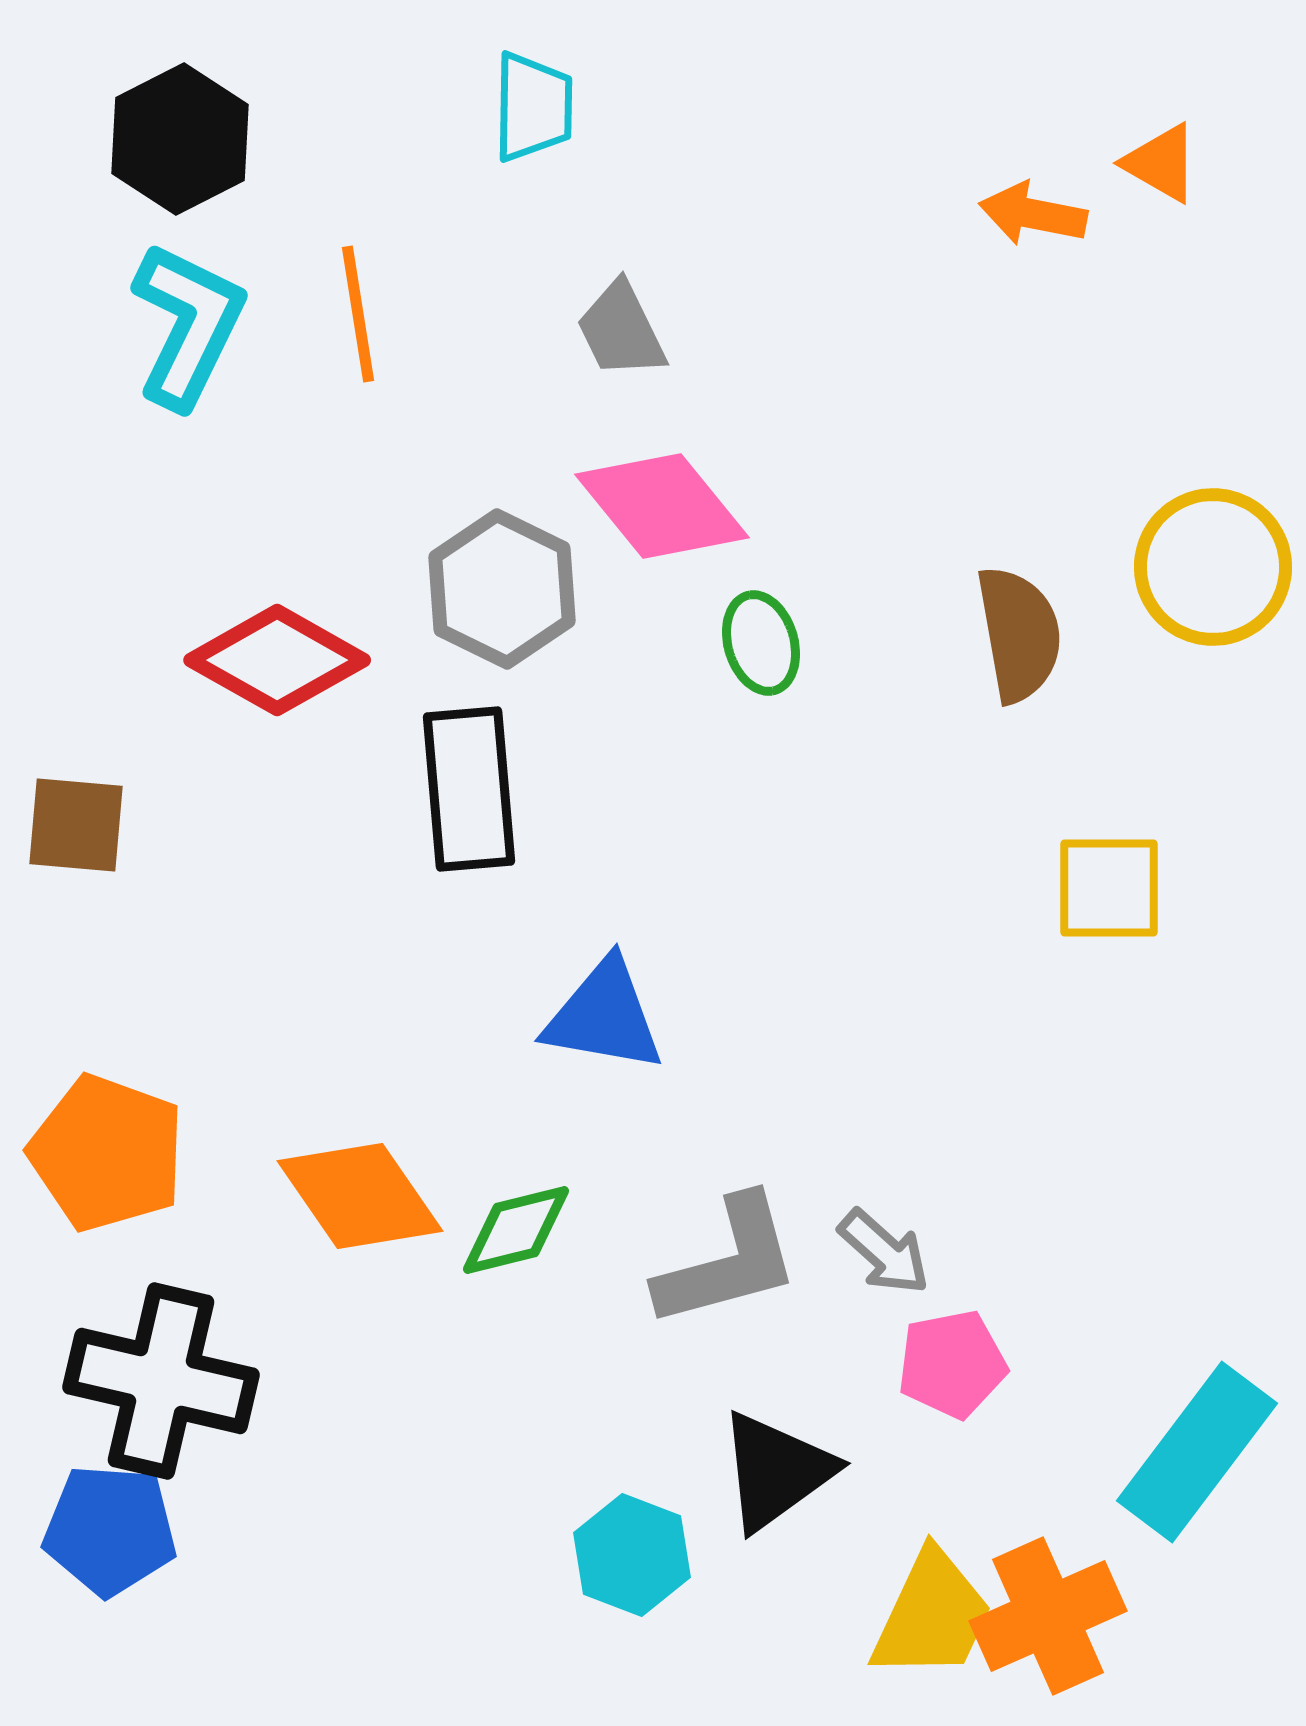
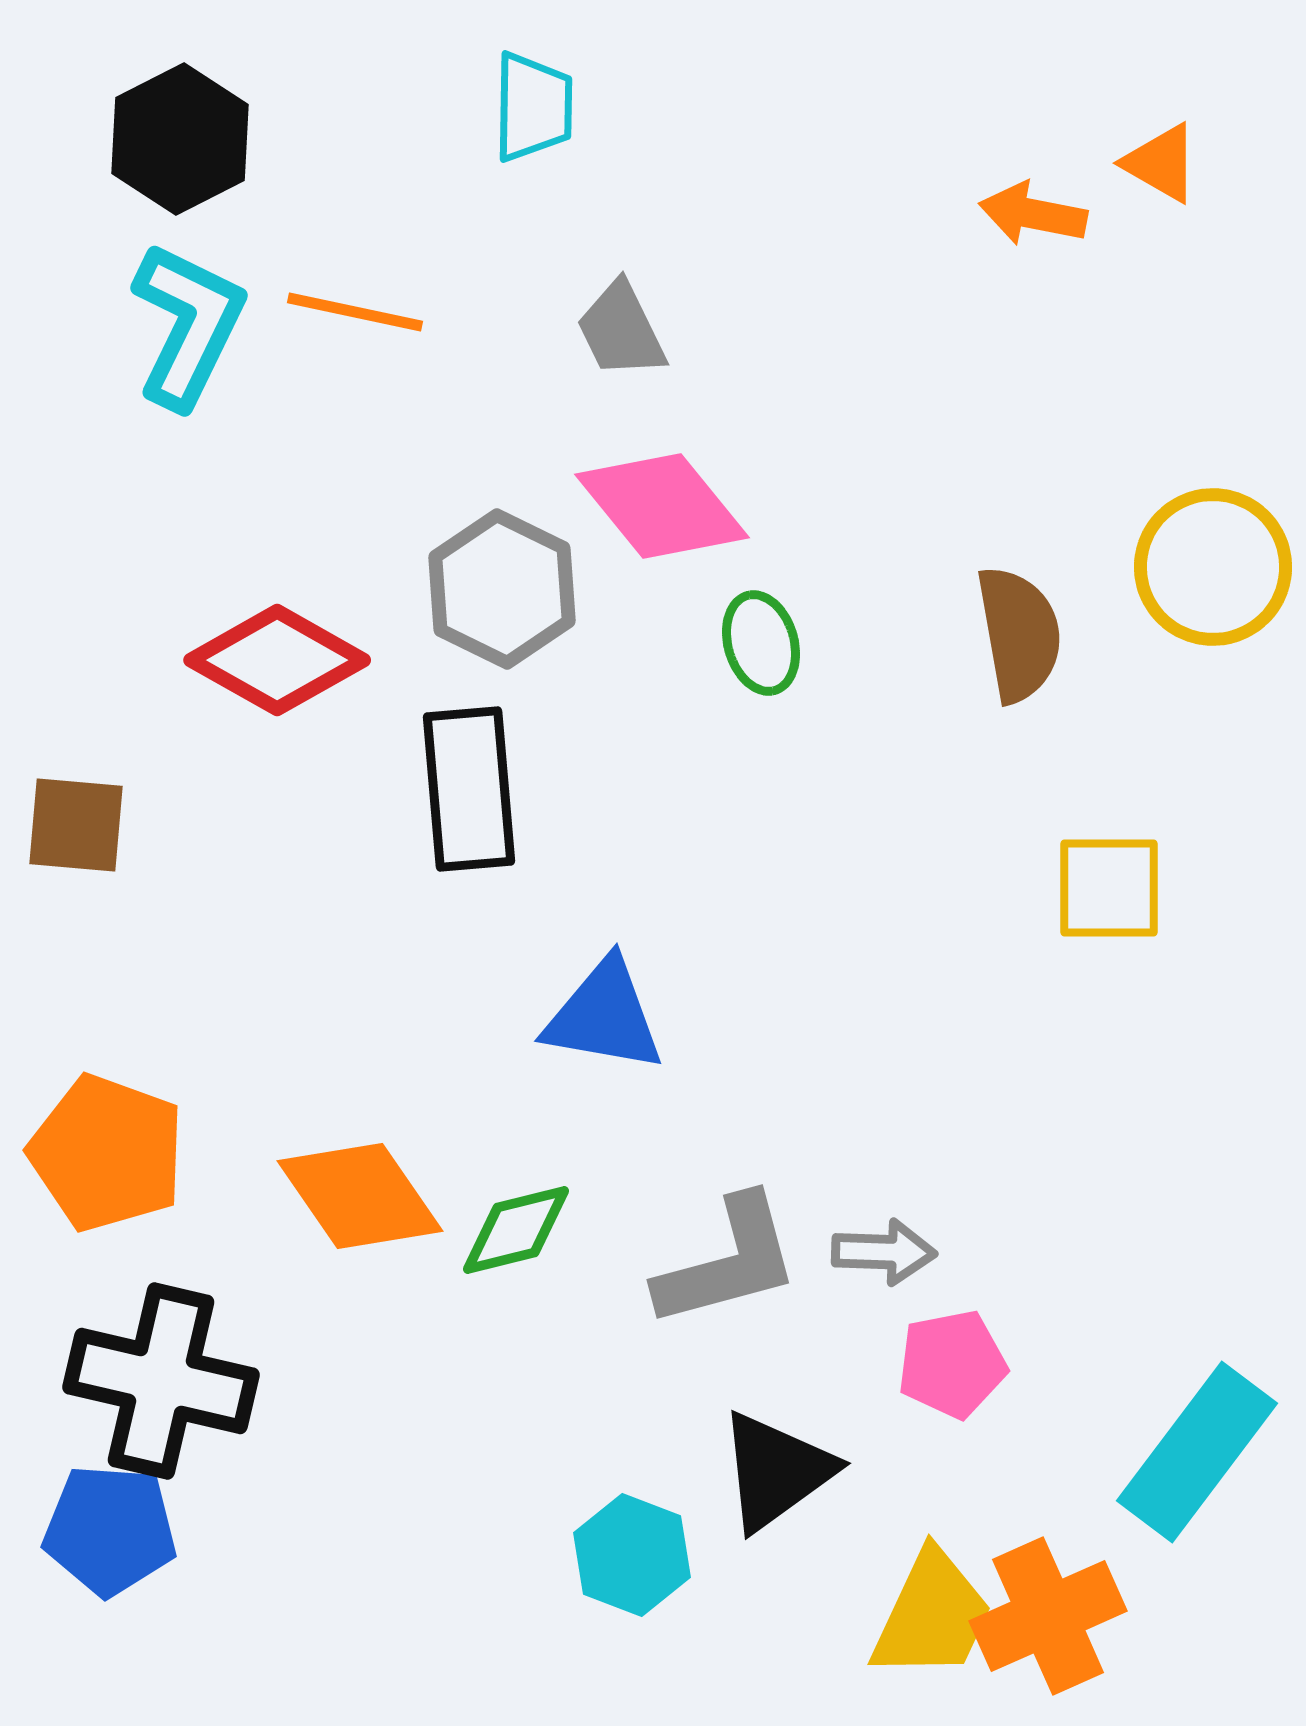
orange line: moved 3 px left, 2 px up; rotated 69 degrees counterclockwise
gray arrow: rotated 40 degrees counterclockwise
